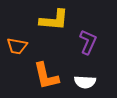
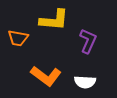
purple L-shape: moved 1 px up
orange trapezoid: moved 1 px right, 8 px up
orange L-shape: rotated 40 degrees counterclockwise
